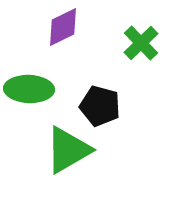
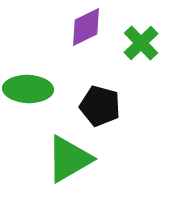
purple diamond: moved 23 px right
green ellipse: moved 1 px left
green triangle: moved 1 px right, 9 px down
